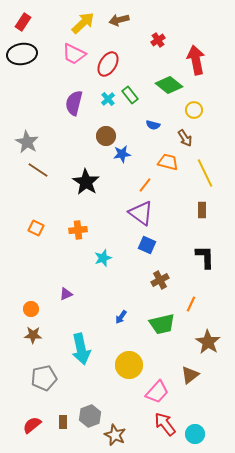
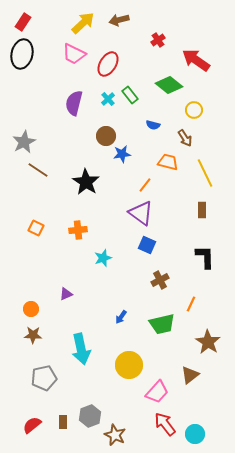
black ellipse at (22, 54): rotated 68 degrees counterclockwise
red arrow at (196, 60): rotated 44 degrees counterclockwise
gray star at (27, 142): moved 3 px left; rotated 15 degrees clockwise
